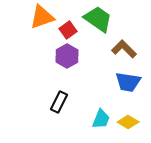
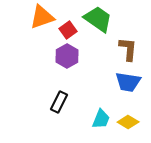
brown L-shape: moved 4 px right; rotated 50 degrees clockwise
